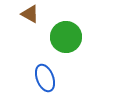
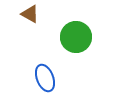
green circle: moved 10 px right
